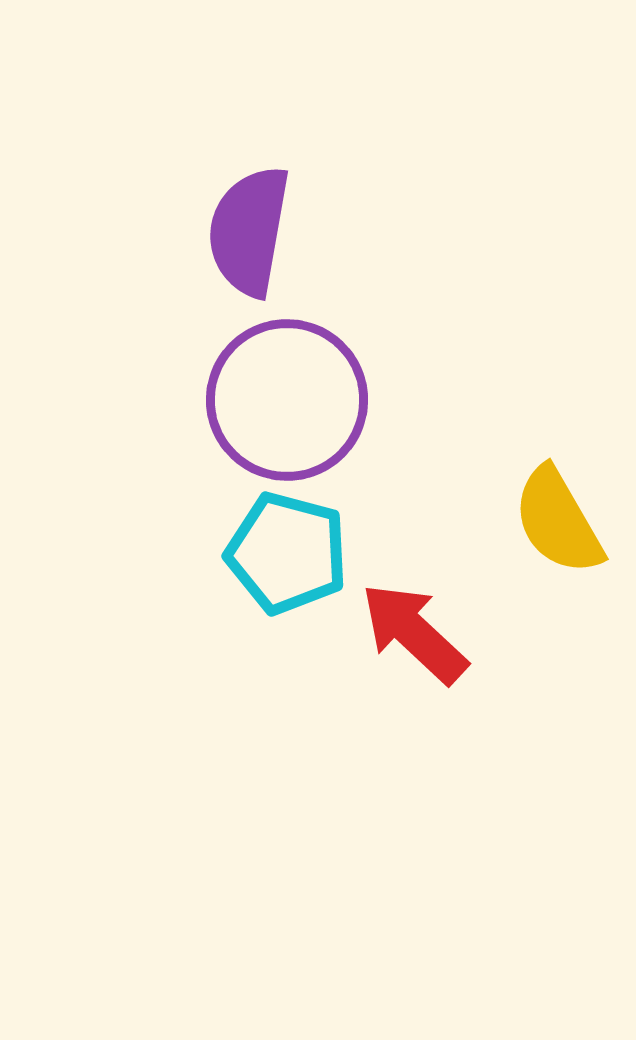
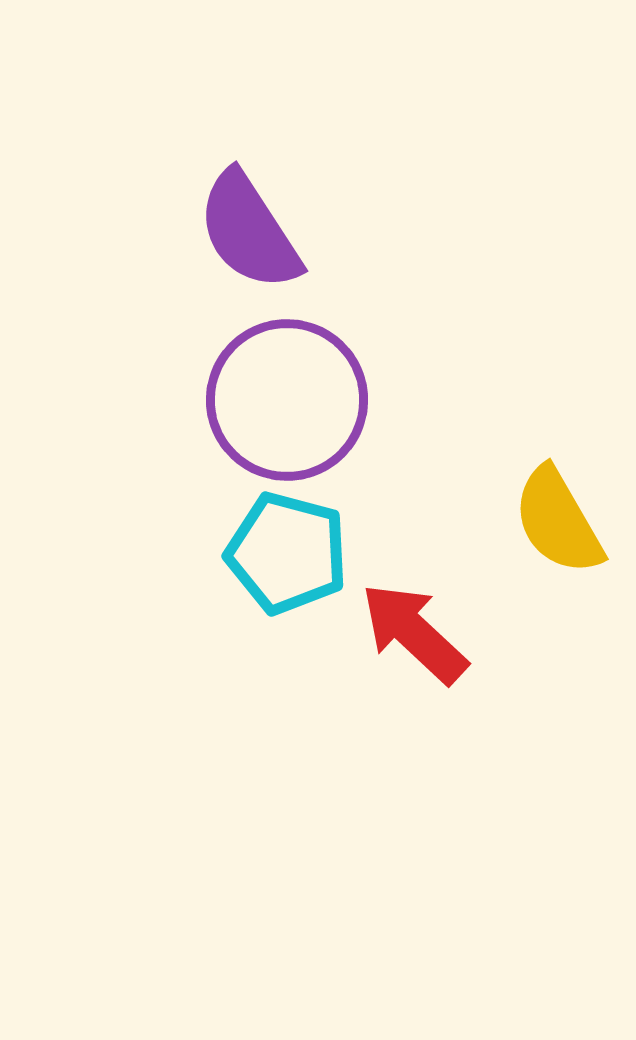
purple semicircle: rotated 43 degrees counterclockwise
